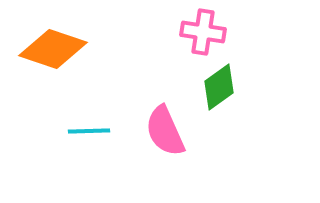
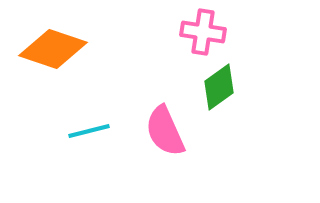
cyan line: rotated 12 degrees counterclockwise
